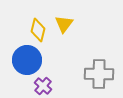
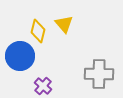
yellow triangle: rotated 18 degrees counterclockwise
yellow diamond: moved 1 px down
blue circle: moved 7 px left, 4 px up
